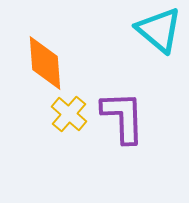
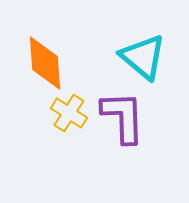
cyan triangle: moved 16 px left, 27 px down
yellow cross: moved 1 px up; rotated 9 degrees counterclockwise
